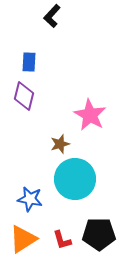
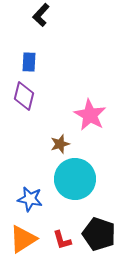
black L-shape: moved 11 px left, 1 px up
black pentagon: rotated 20 degrees clockwise
